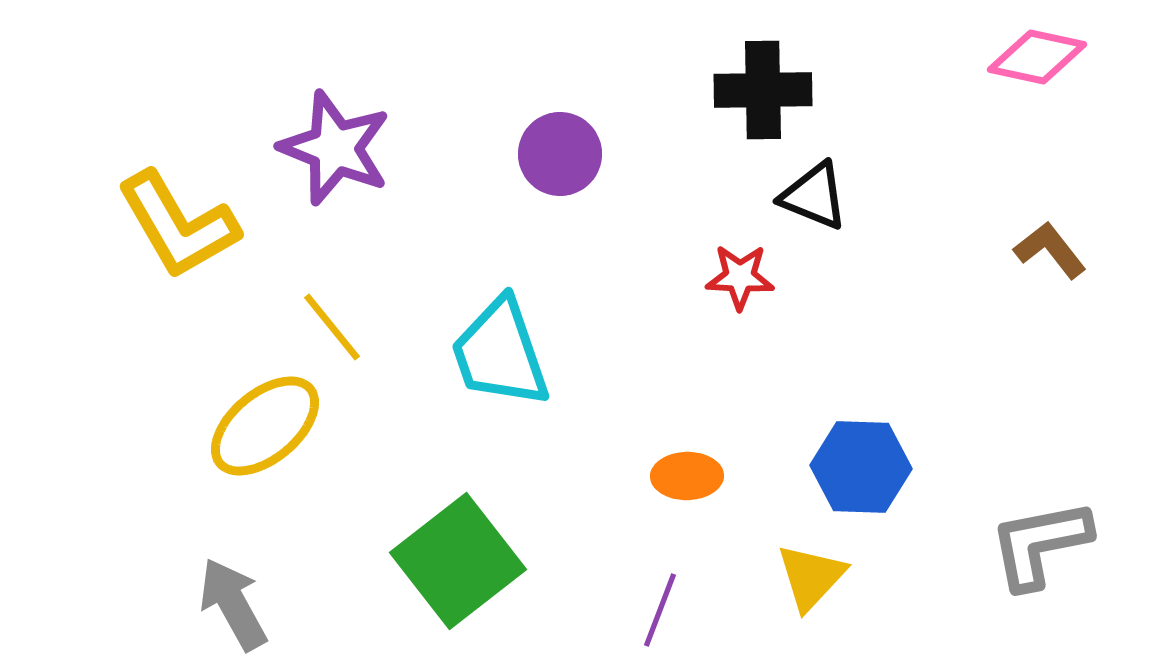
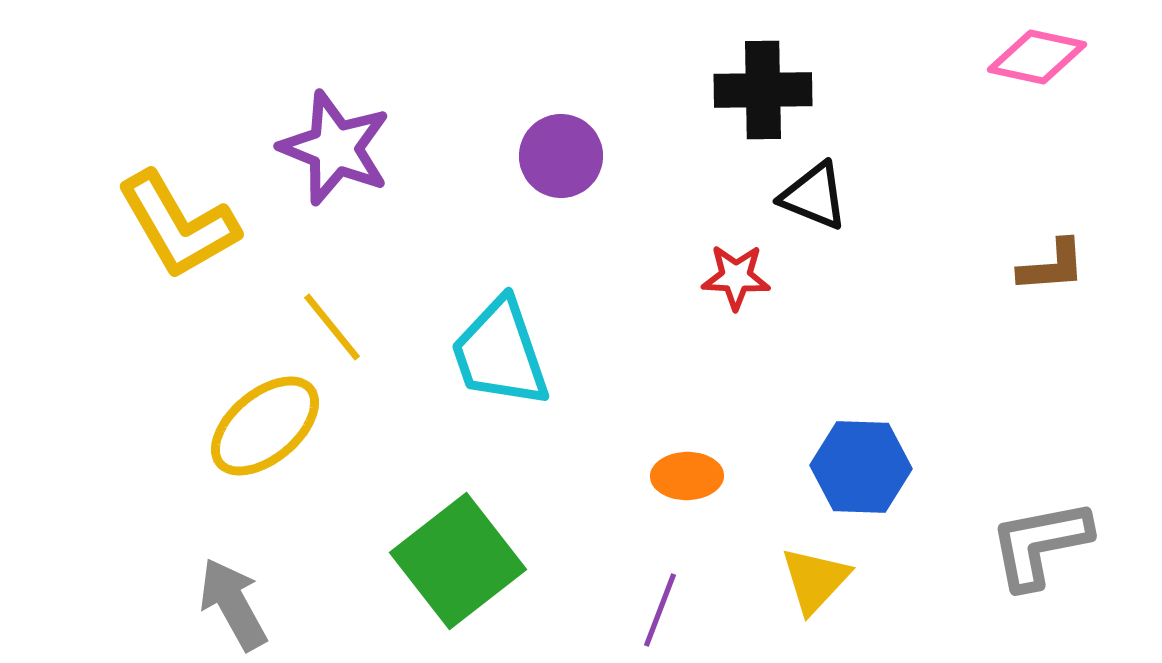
purple circle: moved 1 px right, 2 px down
brown L-shape: moved 2 px right, 16 px down; rotated 124 degrees clockwise
red star: moved 4 px left
yellow triangle: moved 4 px right, 3 px down
